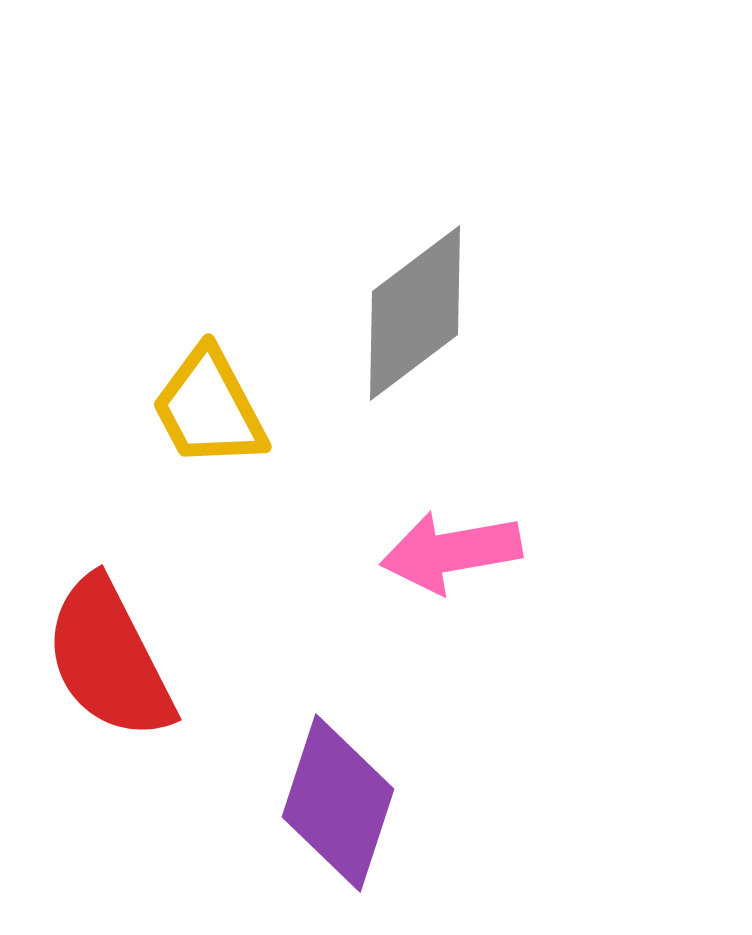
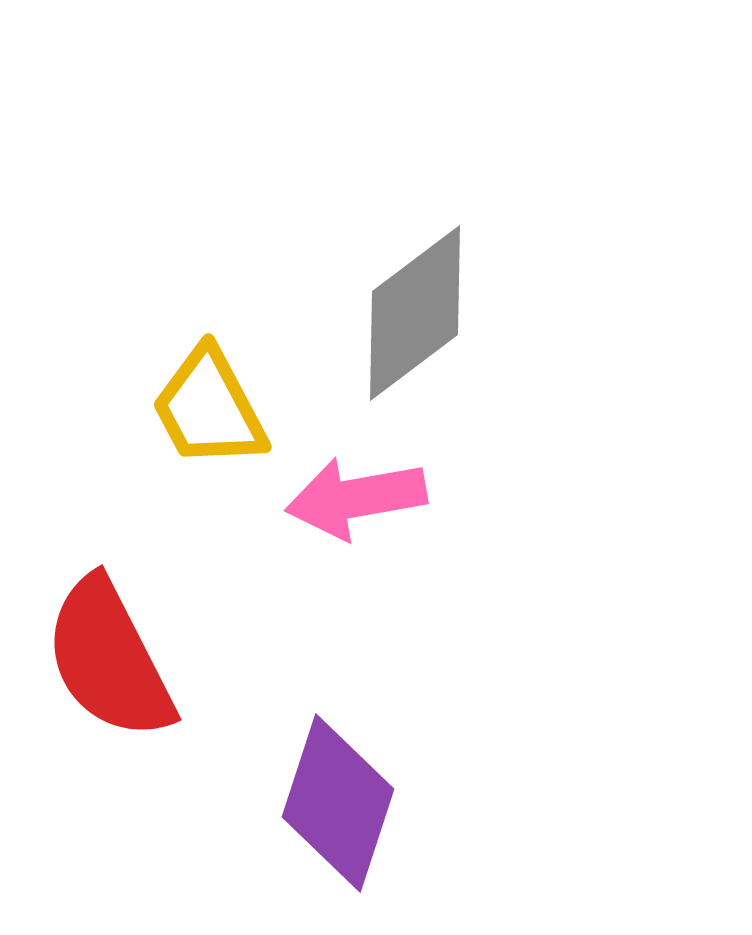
pink arrow: moved 95 px left, 54 px up
